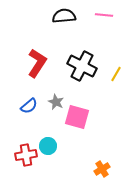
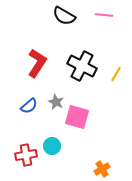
black semicircle: rotated 145 degrees counterclockwise
cyan circle: moved 4 px right
